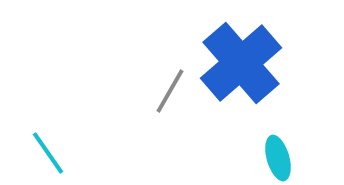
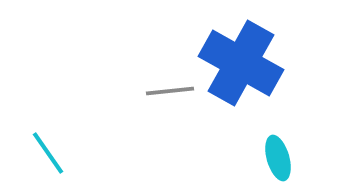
blue cross: rotated 20 degrees counterclockwise
gray line: rotated 54 degrees clockwise
